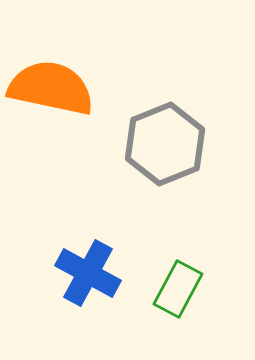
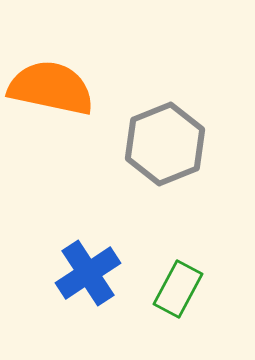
blue cross: rotated 28 degrees clockwise
